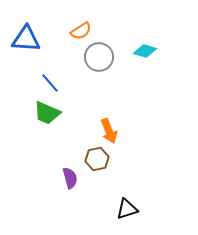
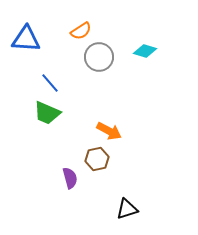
orange arrow: rotated 40 degrees counterclockwise
